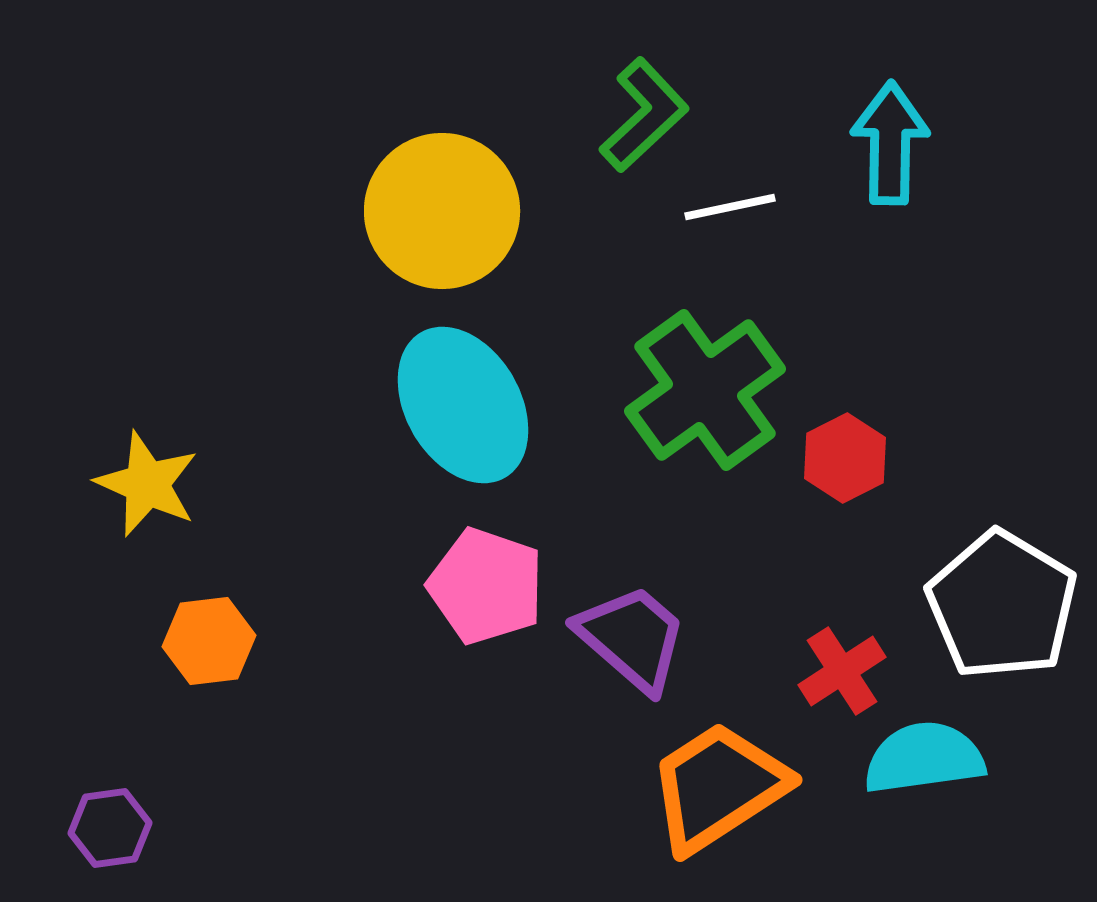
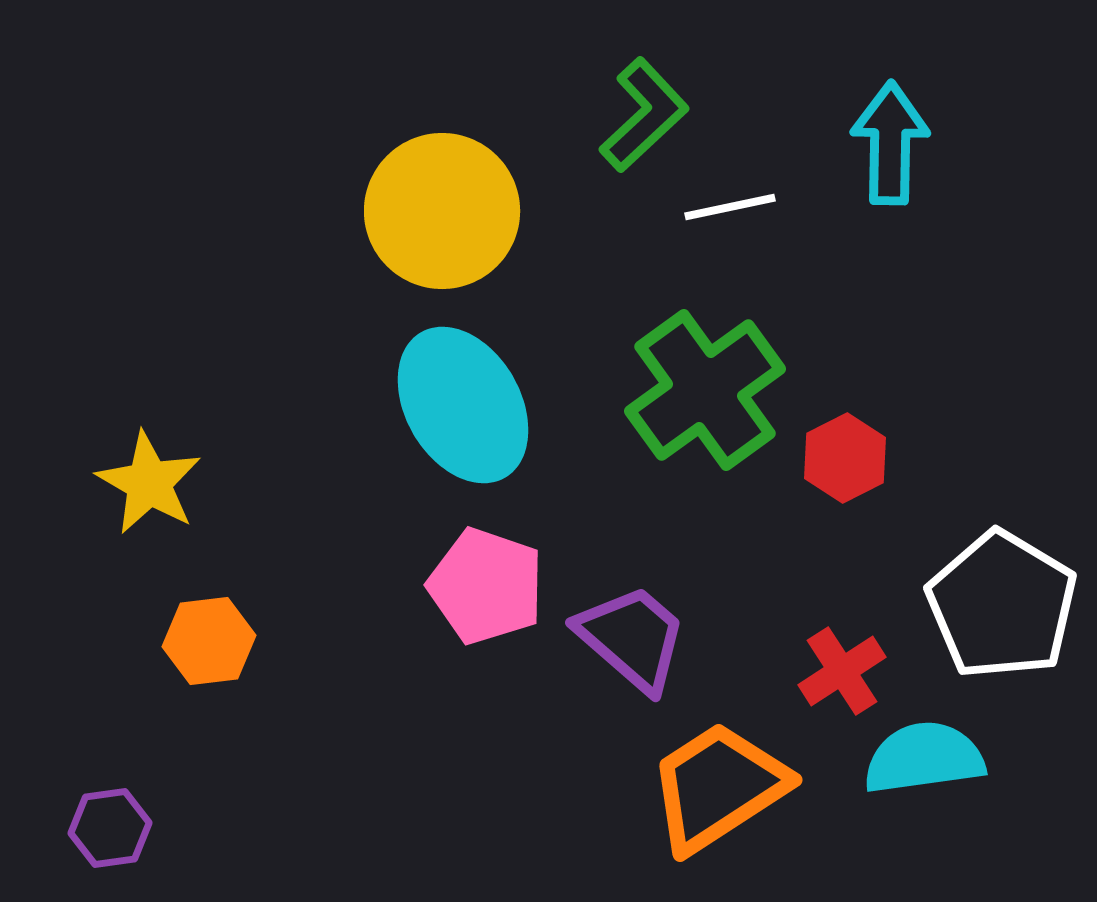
yellow star: moved 2 px right, 1 px up; rotated 6 degrees clockwise
